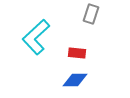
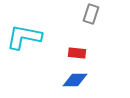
cyan L-shape: moved 12 px left; rotated 54 degrees clockwise
